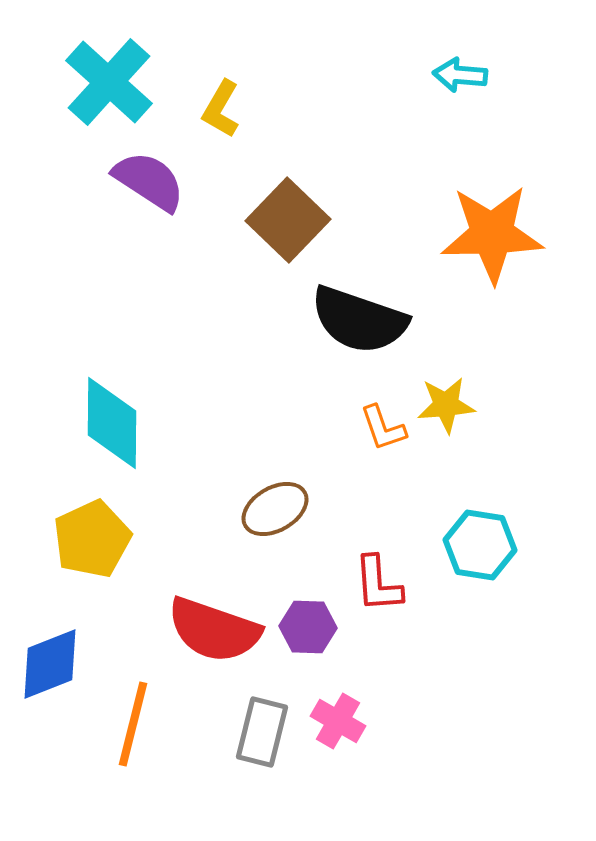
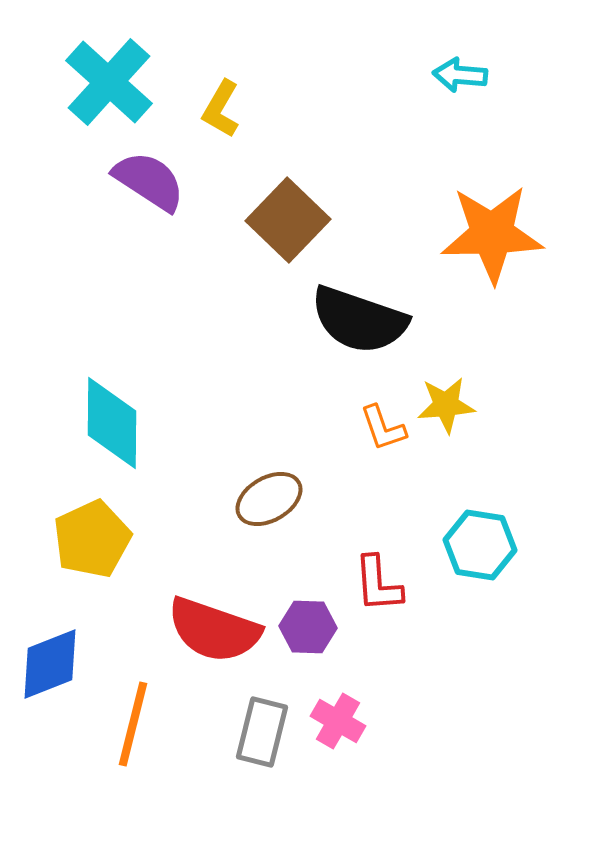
brown ellipse: moved 6 px left, 10 px up
